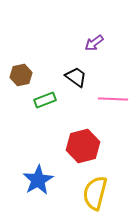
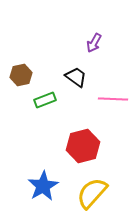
purple arrow: rotated 24 degrees counterclockwise
blue star: moved 5 px right, 6 px down
yellow semicircle: moved 3 px left; rotated 28 degrees clockwise
